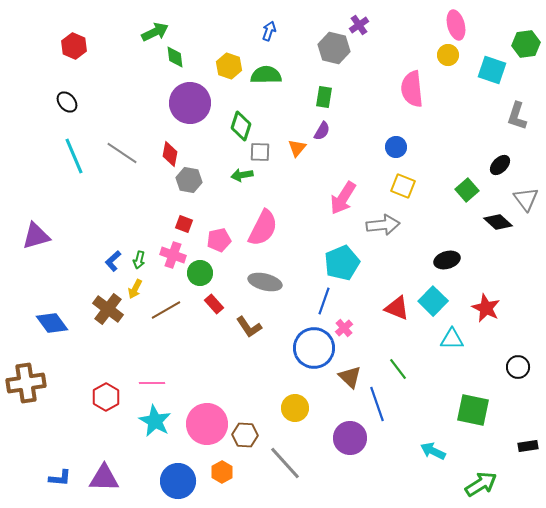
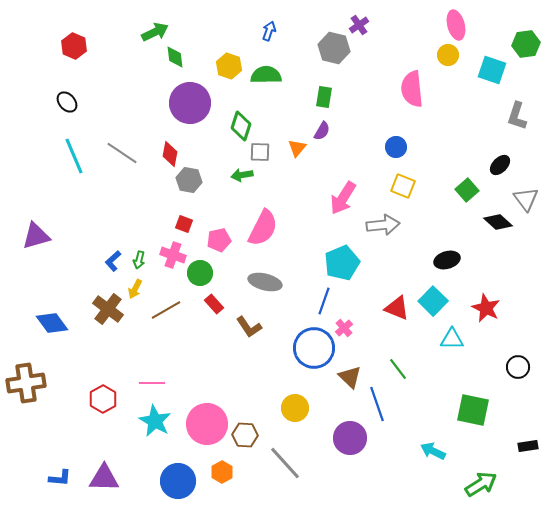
red hexagon at (106, 397): moved 3 px left, 2 px down
